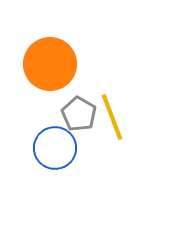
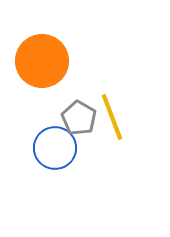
orange circle: moved 8 px left, 3 px up
gray pentagon: moved 4 px down
